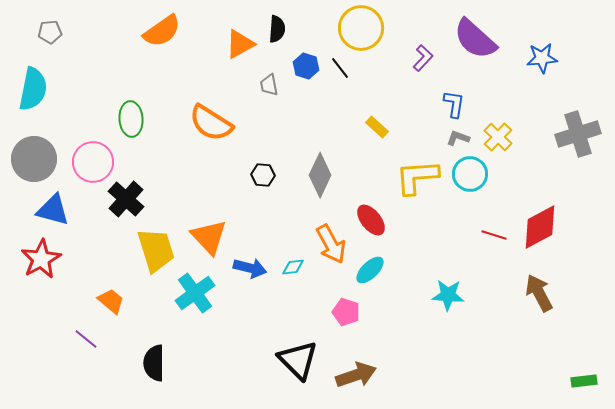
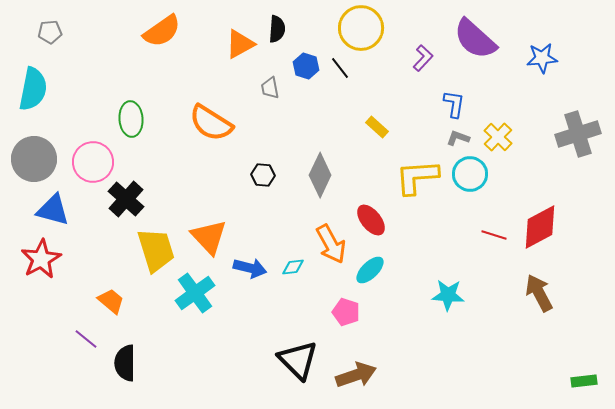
gray trapezoid at (269, 85): moved 1 px right, 3 px down
black semicircle at (154, 363): moved 29 px left
